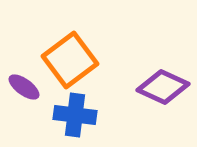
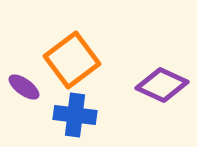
orange square: moved 2 px right
purple diamond: moved 1 px left, 2 px up
